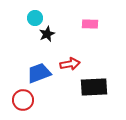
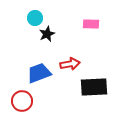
pink rectangle: moved 1 px right
red circle: moved 1 px left, 1 px down
